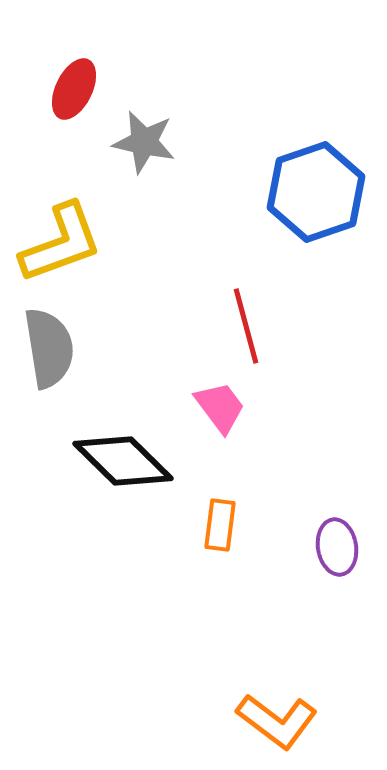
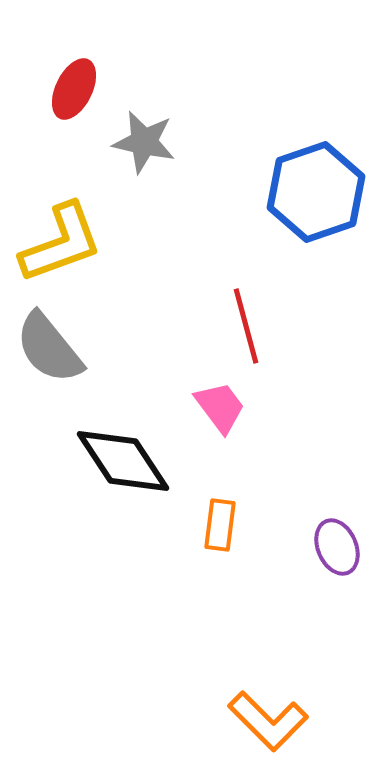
gray semicircle: rotated 150 degrees clockwise
black diamond: rotated 12 degrees clockwise
purple ellipse: rotated 14 degrees counterclockwise
orange L-shape: moved 9 px left; rotated 8 degrees clockwise
